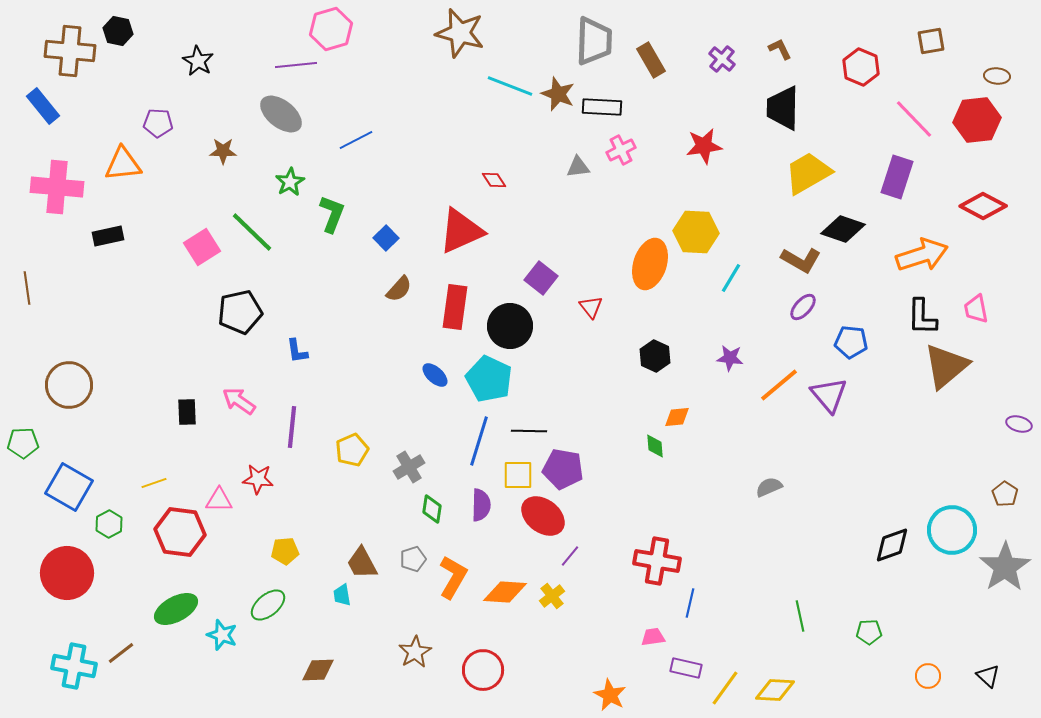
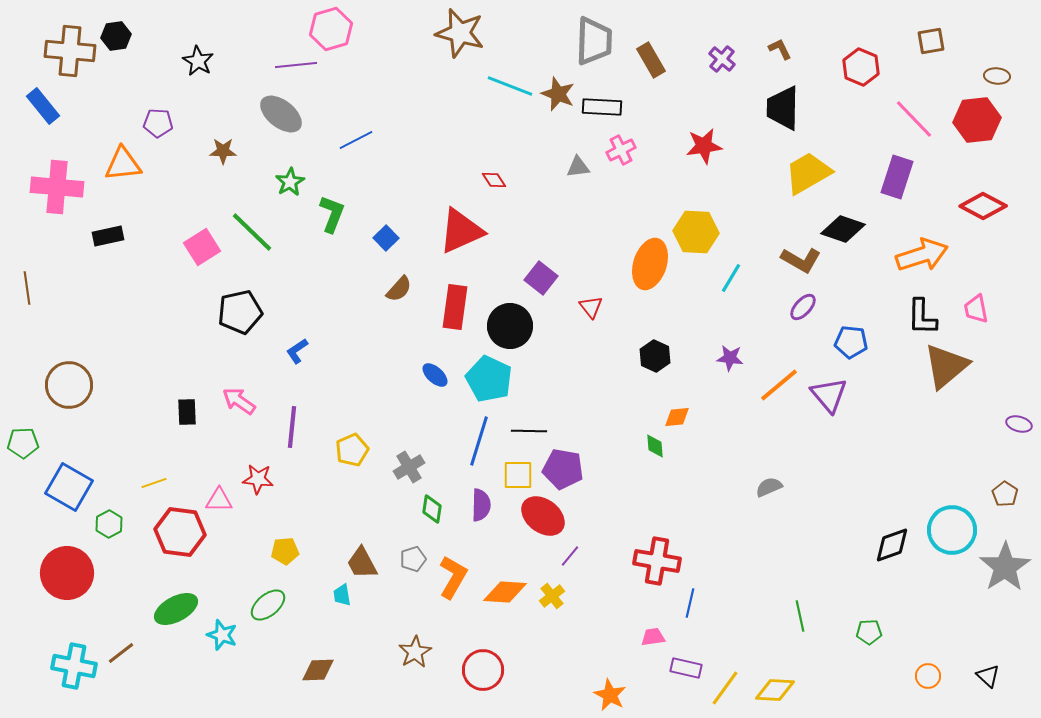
black hexagon at (118, 31): moved 2 px left, 5 px down; rotated 20 degrees counterclockwise
blue L-shape at (297, 351): rotated 64 degrees clockwise
